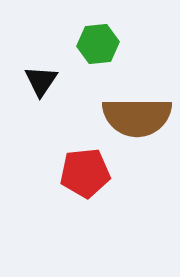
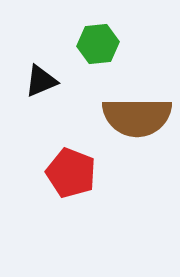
black triangle: rotated 33 degrees clockwise
red pentagon: moved 14 px left; rotated 27 degrees clockwise
